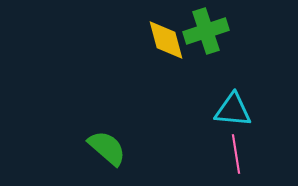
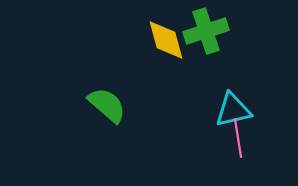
cyan triangle: rotated 18 degrees counterclockwise
green semicircle: moved 43 px up
pink line: moved 2 px right, 16 px up
